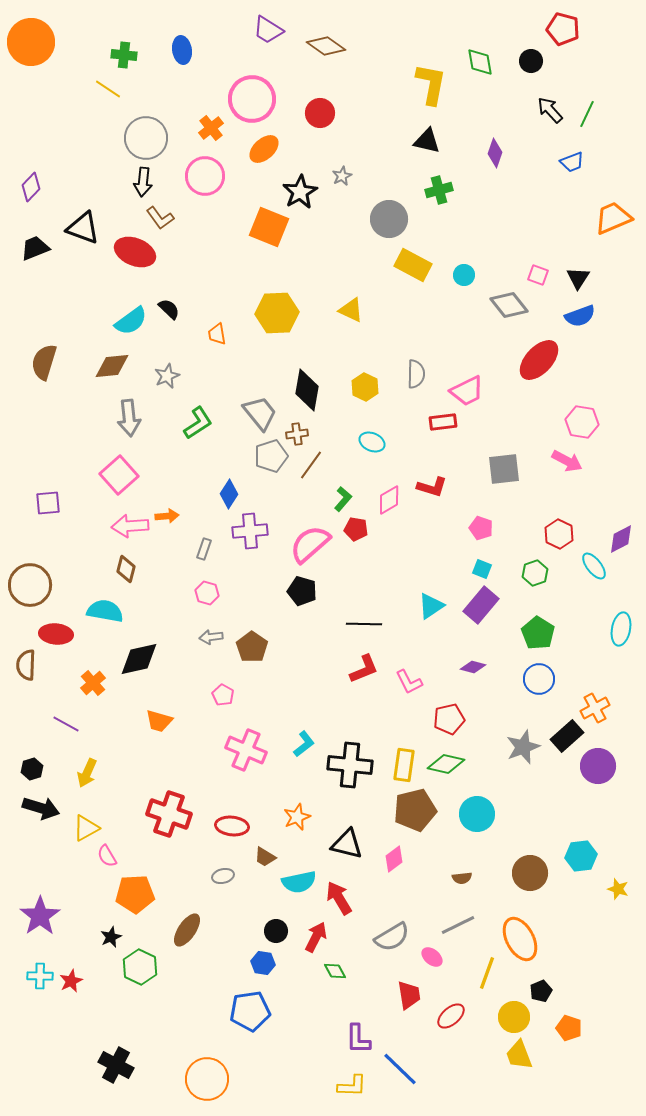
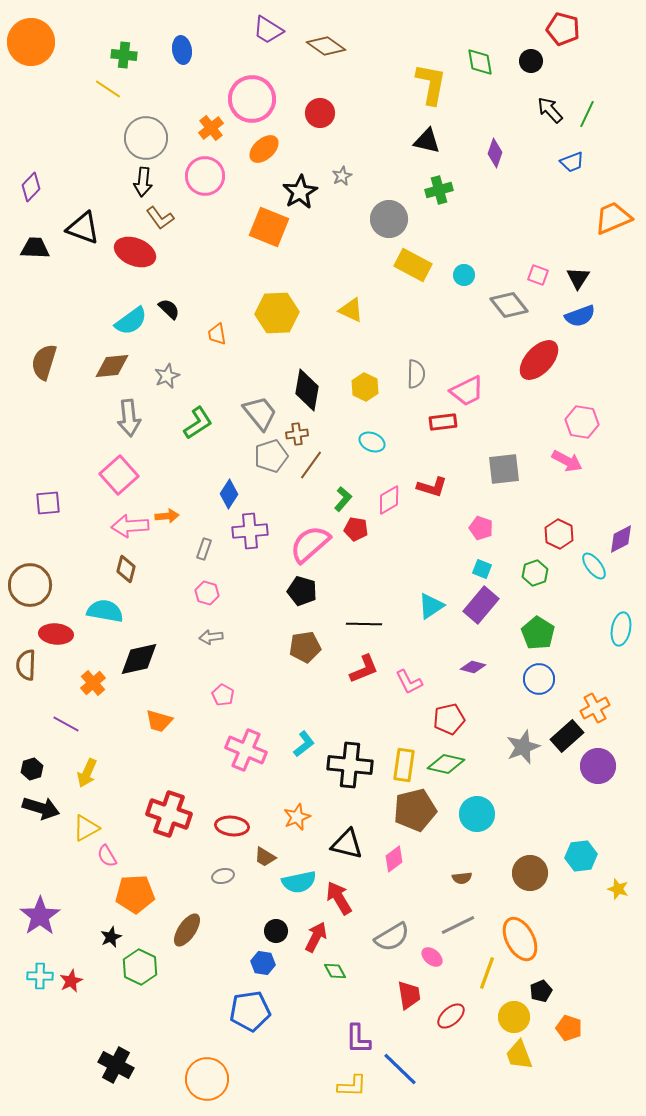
black trapezoid at (35, 248): rotated 24 degrees clockwise
brown pentagon at (252, 647): moved 53 px right; rotated 28 degrees clockwise
